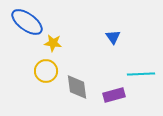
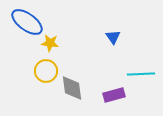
yellow star: moved 3 px left
gray diamond: moved 5 px left, 1 px down
